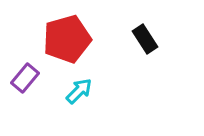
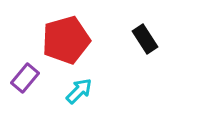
red pentagon: moved 1 px left, 1 px down
